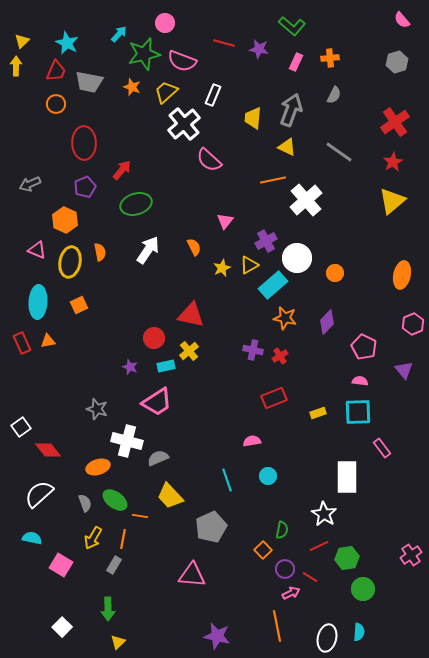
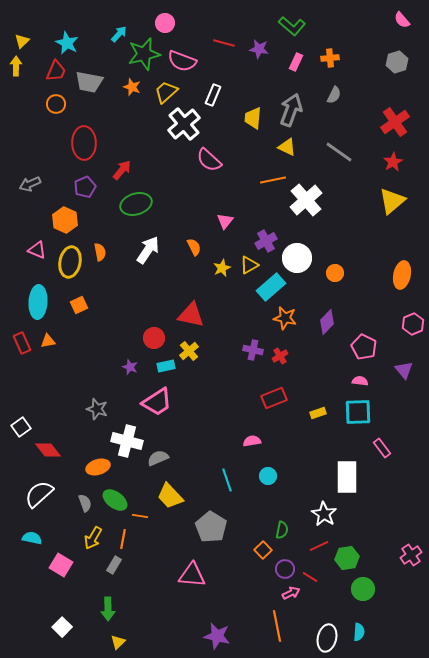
cyan rectangle at (273, 285): moved 2 px left, 2 px down
gray pentagon at (211, 527): rotated 16 degrees counterclockwise
